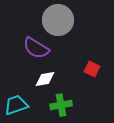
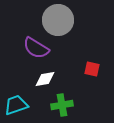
red square: rotated 14 degrees counterclockwise
green cross: moved 1 px right
